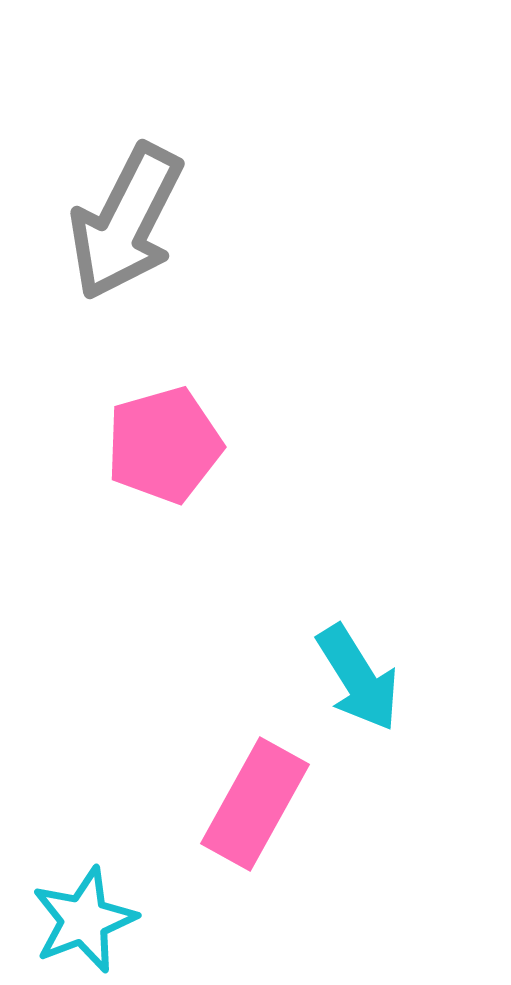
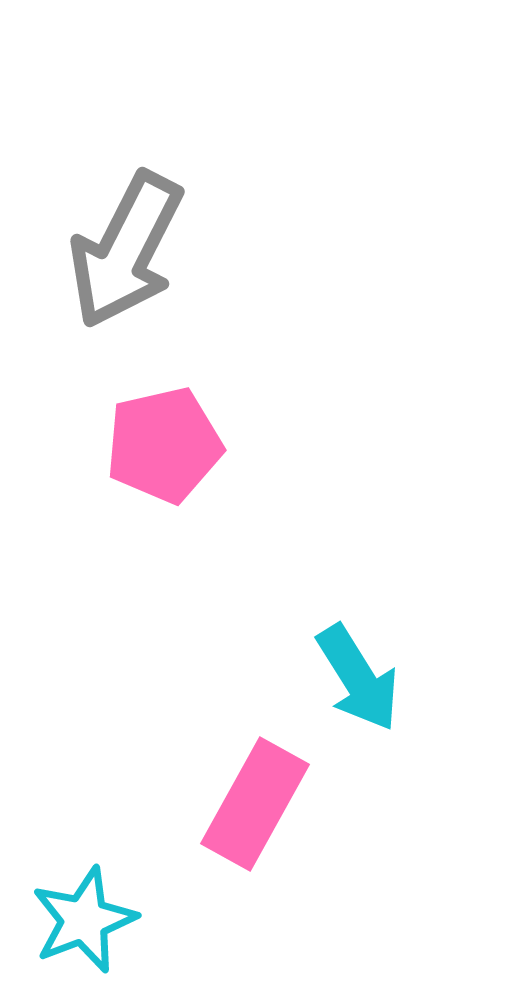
gray arrow: moved 28 px down
pink pentagon: rotated 3 degrees clockwise
